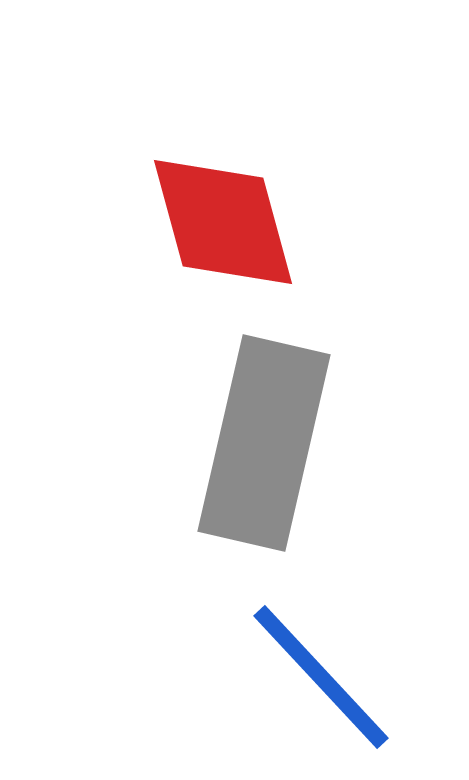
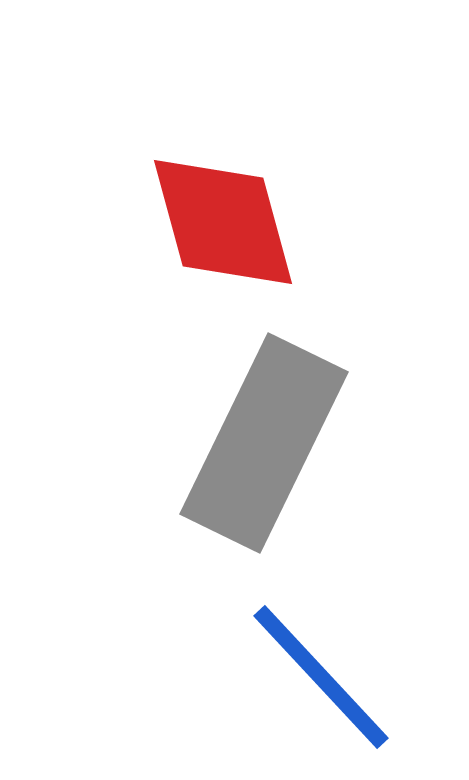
gray rectangle: rotated 13 degrees clockwise
